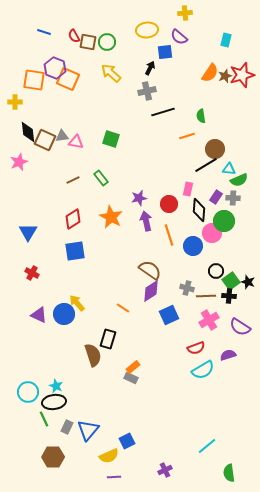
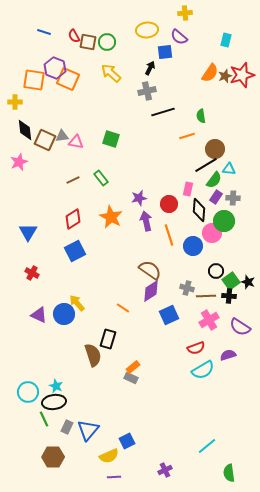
black diamond at (28, 132): moved 3 px left, 2 px up
green semicircle at (239, 180): moved 25 px left; rotated 30 degrees counterclockwise
blue square at (75, 251): rotated 20 degrees counterclockwise
